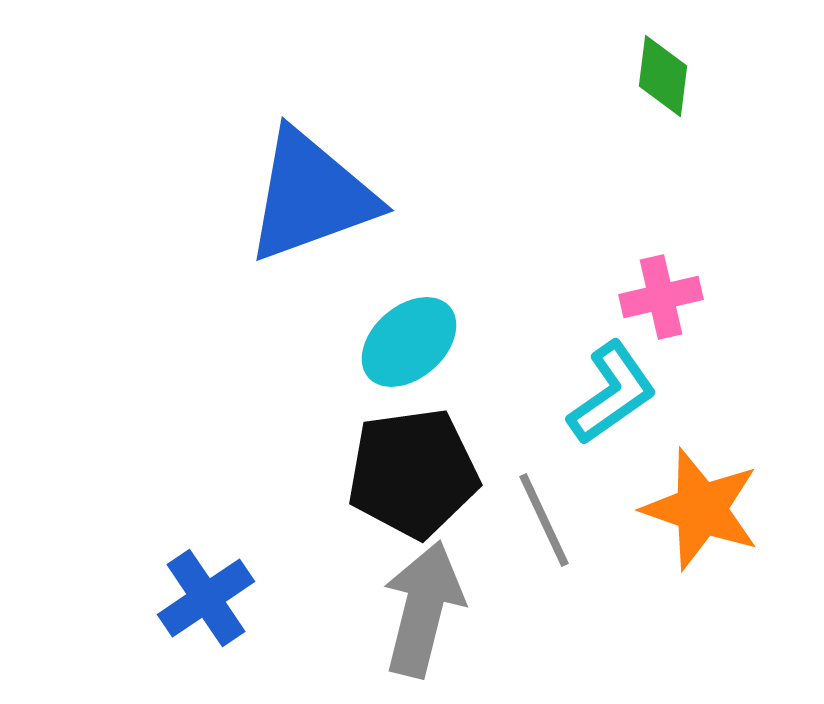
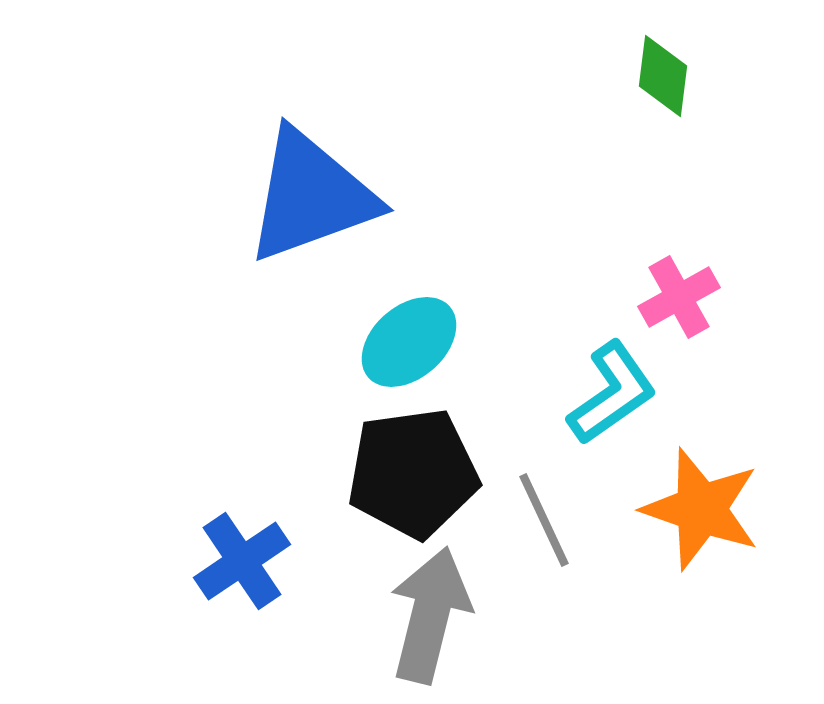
pink cross: moved 18 px right; rotated 16 degrees counterclockwise
blue cross: moved 36 px right, 37 px up
gray arrow: moved 7 px right, 6 px down
